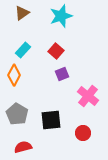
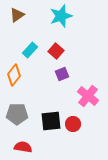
brown triangle: moved 5 px left, 2 px down
cyan rectangle: moved 7 px right
orange diamond: rotated 10 degrees clockwise
gray pentagon: rotated 30 degrees counterclockwise
black square: moved 1 px down
red circle: moved 10 px left, 9 px up
red semicircle: rotated 24 degrees clockwise
